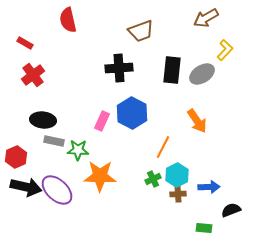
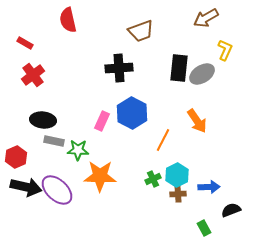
yellow L-shape: rotated 20 degrees counterclockwise
black rectangle: moved 7 px right, 2 px up
orange line: moved 7 px up
green rectangle: rotated 56 degrees clockwise
